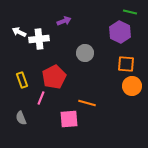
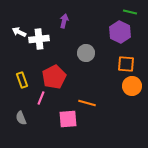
purple arrow: rotated 56 degrees counterclockwise
gray circle: moved 1 px right
pink square: moved 1 px left
